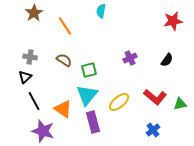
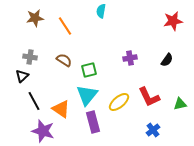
brown star: moved 1 px right, 5 px down; rotated 24 degrees clockwise
purple cross: rotated 16 degrees clockwise
black triangle: moved 3 px left, 1 px up
red L-shape: moved 6 px left; rotated 25 degrees clockwise
orange triangle: moved 2 px left
